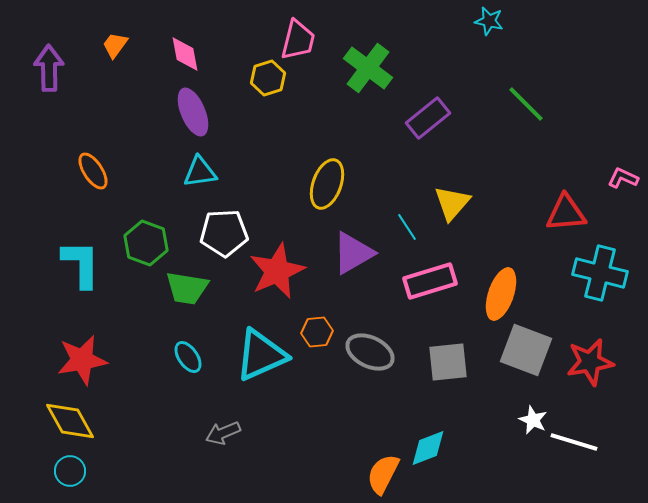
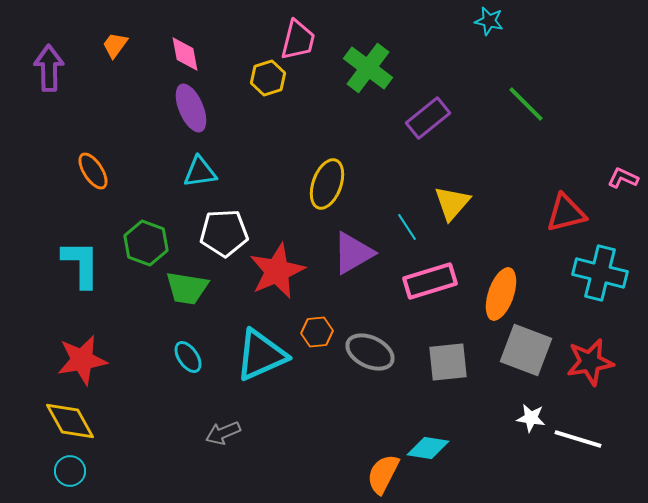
purple ellipse at (193, 112): moved 2 px left, 4 px up
red triangle at (566, 213): rotated 9 degrees counterclockwise
white star at (533, 420): moved 2 px left, 2 px up; rotated 16 degrees counterclockwise
white line at (574, 442): moved 4 px right, 3 px up
cyan diamond at (428, 448): rotated 30 degrees clockwise
